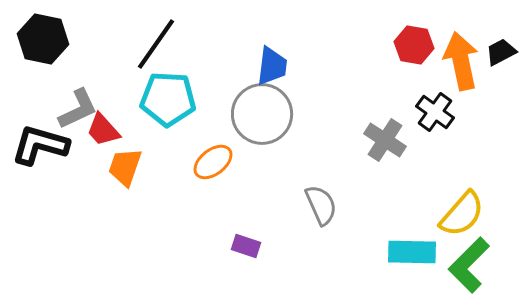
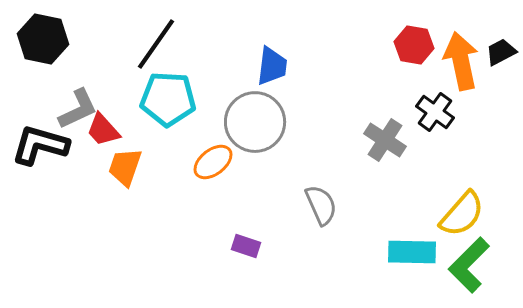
gray circle: moved 7 px left, 8 px down
